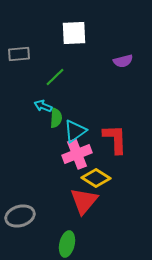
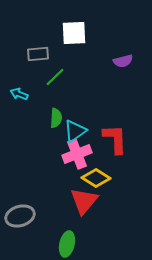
gray rectangle: moved 19 px right
cyan arrow: moved 24 px left, 12 px up
